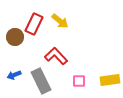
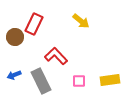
yellow arrow: moved 21 px right
